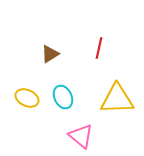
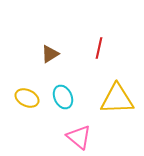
pink triangle: moved 2 px left, 1 px down
